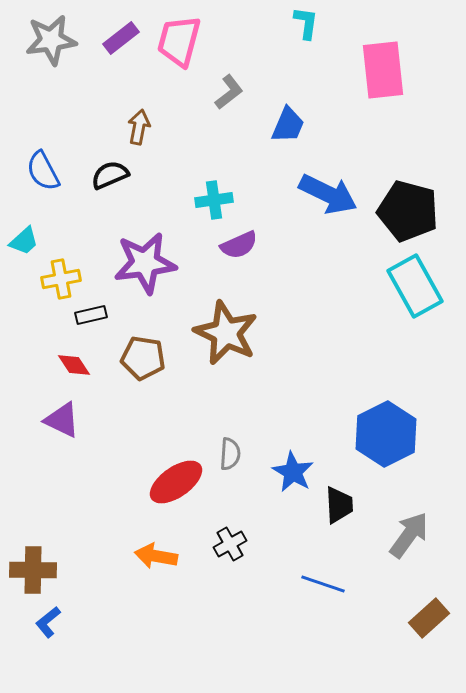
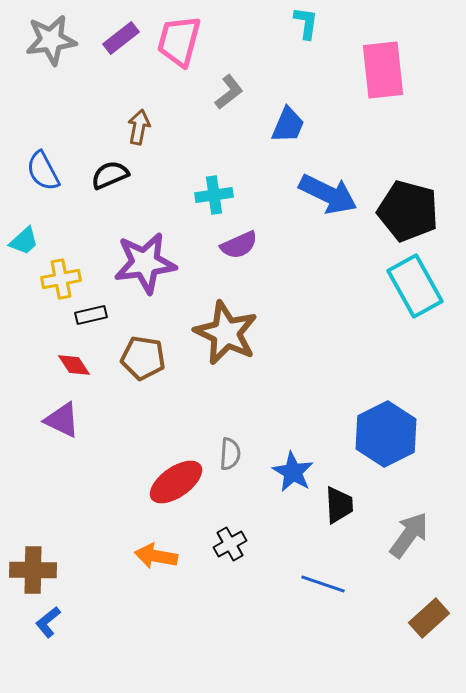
cyan cross: moved 5 px up
